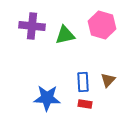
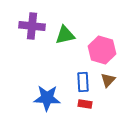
pink hexagon: moved 25 px down
